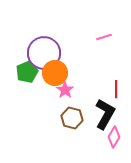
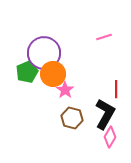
orange circle: moved 2 px left, 1 px down
pink diamond: moved 4 px left
